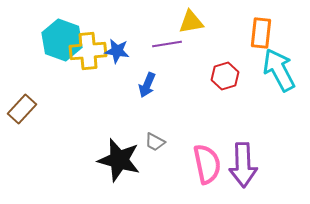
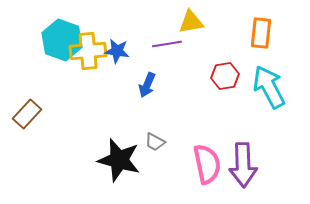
cyan arrow: moved 10 px left, 17 px down
red hexagon: rotated 8 degrees clockwise
brown rectangle: moved 5 px right, 5 px down
